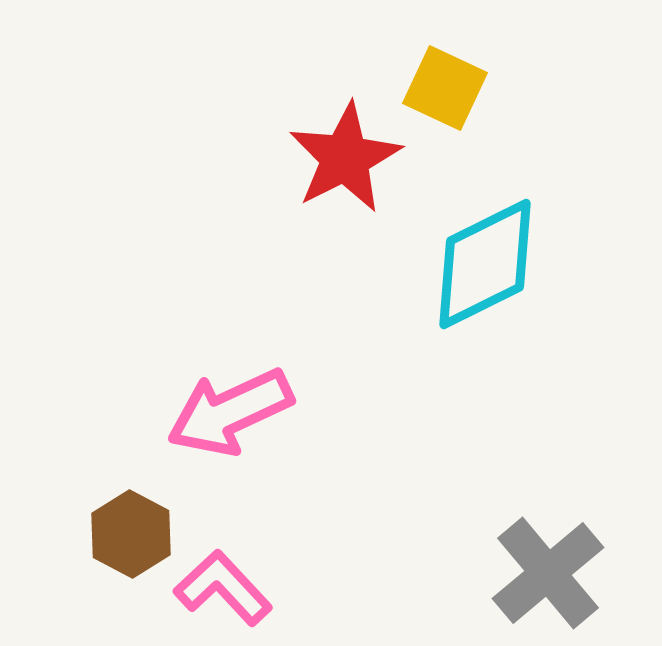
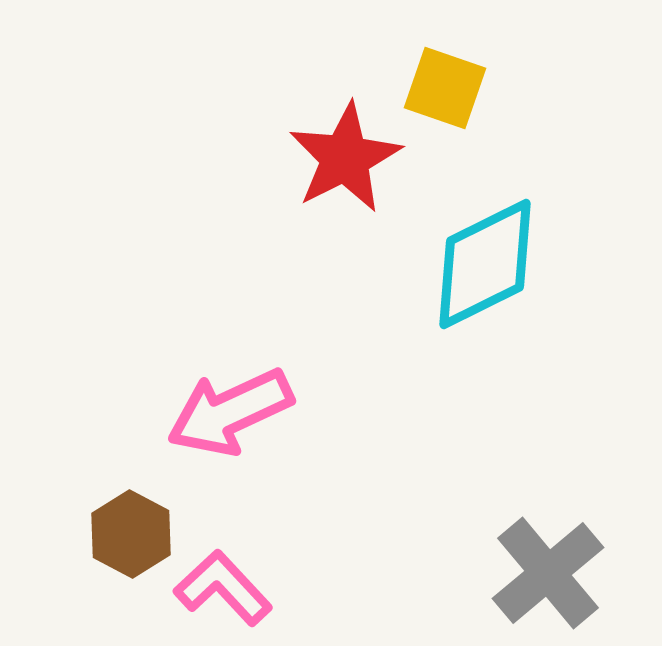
yellow square: rotated 6 degrees counterclockwise
